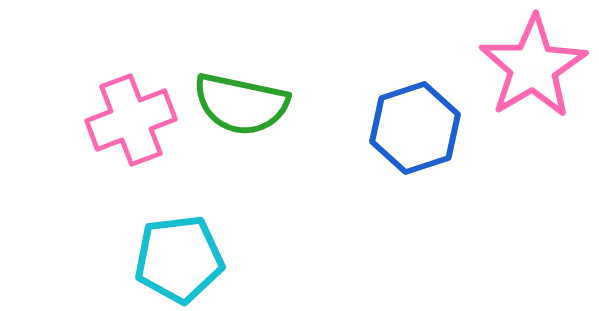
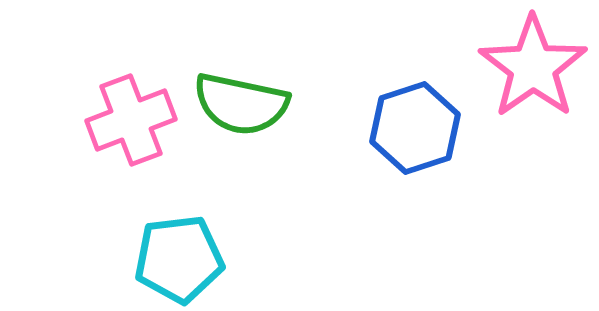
pink star: rotated 4 degrees counterclockwise
